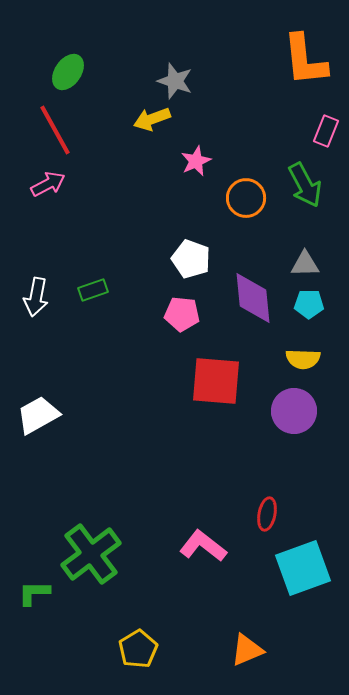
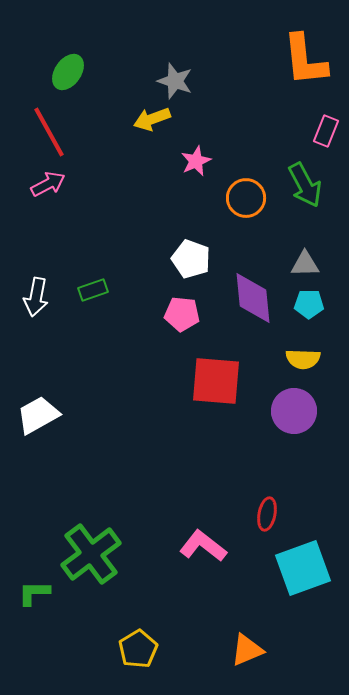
red line: moved 6 px left, 2 px down
